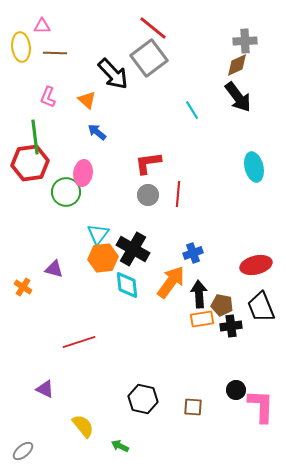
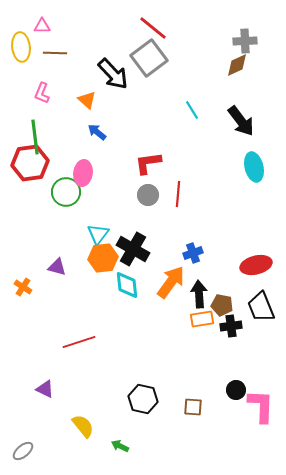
pink L-shape at (48, 97): moved 6 px left, 4 px up
black arrow at (238, 97): moved 3 px right, 24 px down
purple triangle at (54, 269): moved 3 px right, 2 px up
